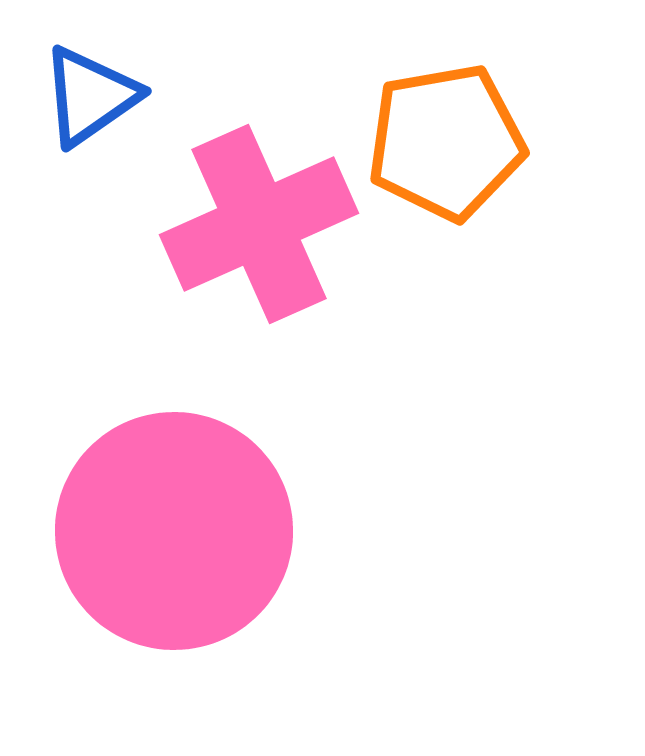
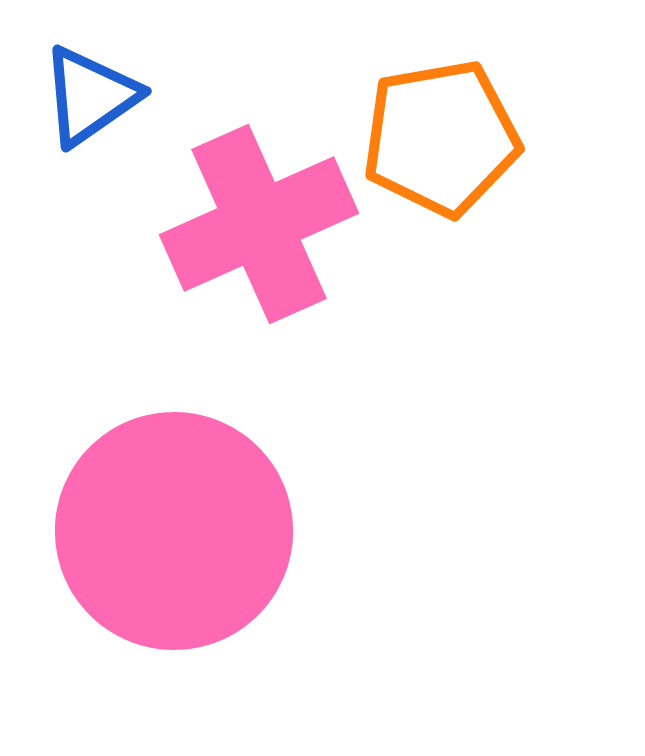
orange pentagon: moved 5 px left, 4 px up
